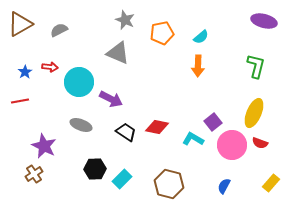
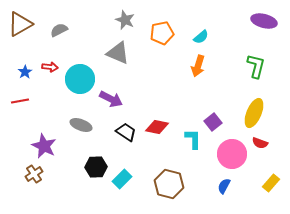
orange arrow: rotated 15 degrees clockwise
cyan circle: moved 1 px right, 3 px up
cyan L-shape: rotated 60 degrees clockwise
pink circle: moved 9 px down
black hexagon: moved 1 px right, 2 px up
